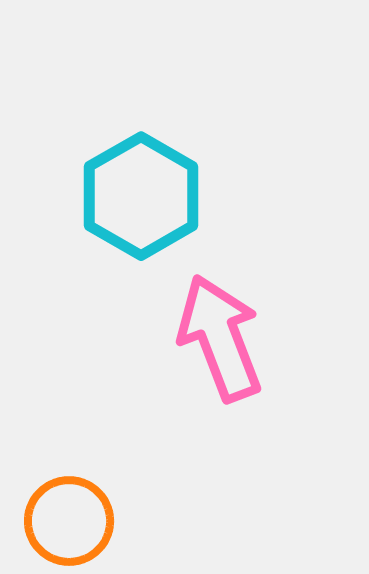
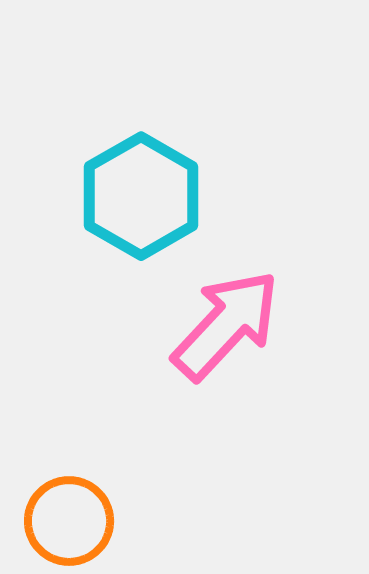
pink arrow: moved 6 px right, 13 px up; rotated 64 degrees clockwise
